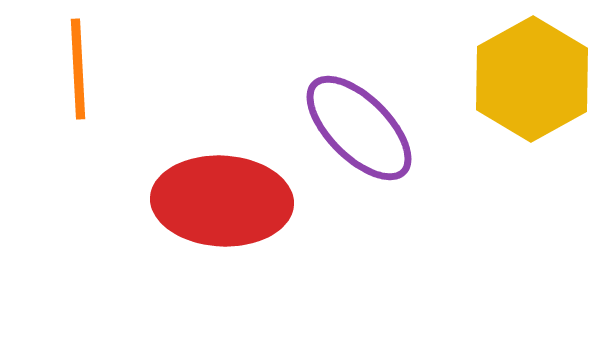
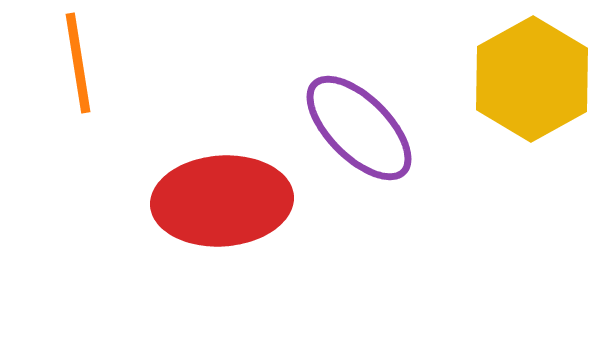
orange line: moved 6 px up; rotated 6 degrees counterclockwise
red ellipse: rotated 7 degrees counterclockwise
